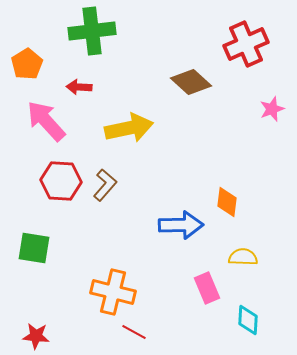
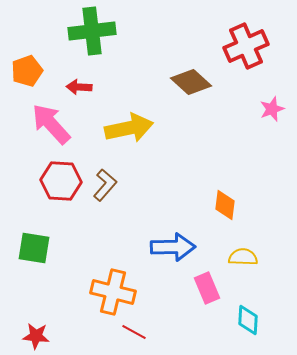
red cross: moved 2 px down
orange pentagon: moved 7 px down; rotated 12 degrees clockwise
pink arrow: moved 5 px right, 3 px down
orange diamond: moved 2 px left, 3 px down
blue arrow: moved 8 px left, 22 px down
